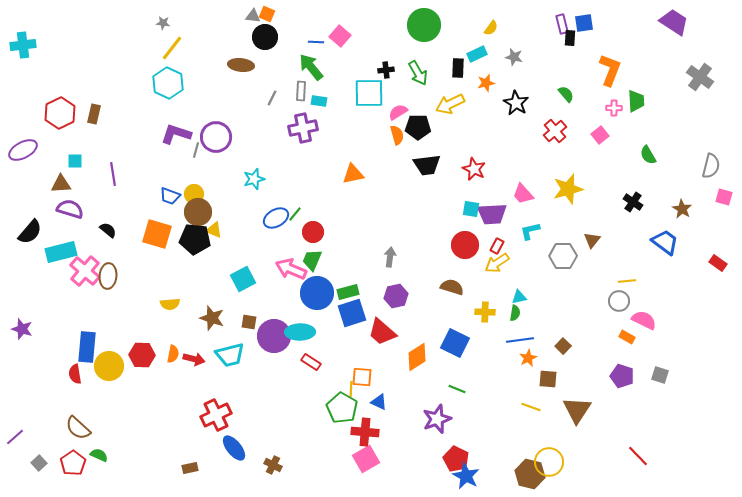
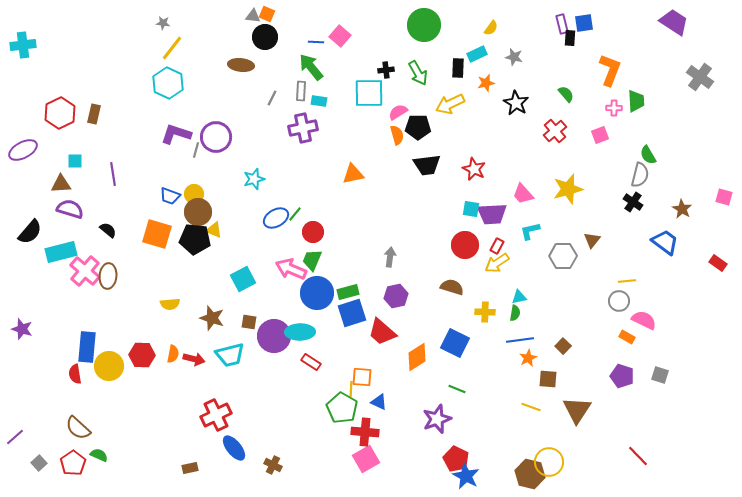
pink square at (600, 135): rotated 18 degrees clockwise
gray semicircle at (711, 166): moved 71 px left, 9 px down
